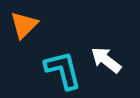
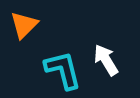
white arrow: rotated 20 degrees clockwise
